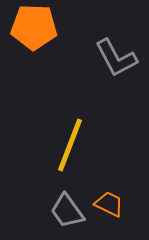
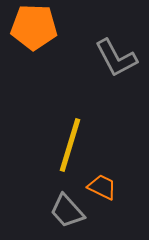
yellow line: rotated 4 degrees counterclockwise
orange trapezoid: moved 7 px left, 17 px up
gray trapezoid: rotated 6 degrees counterclockwise
